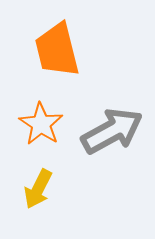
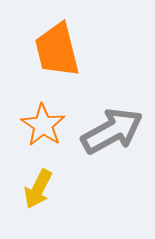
orange star: moved 2 px right, 1 px down
